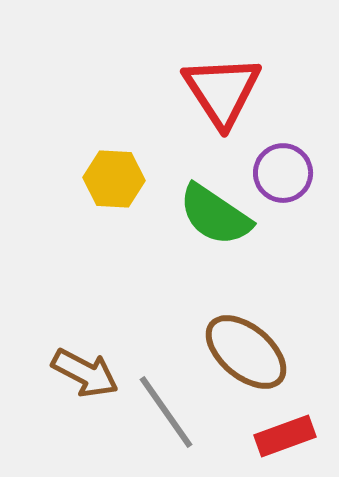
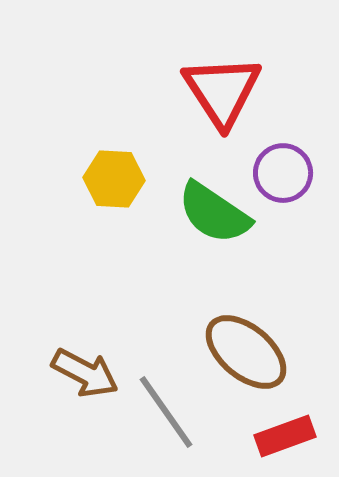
green semicircle: moved 1 px left, 2 px up
